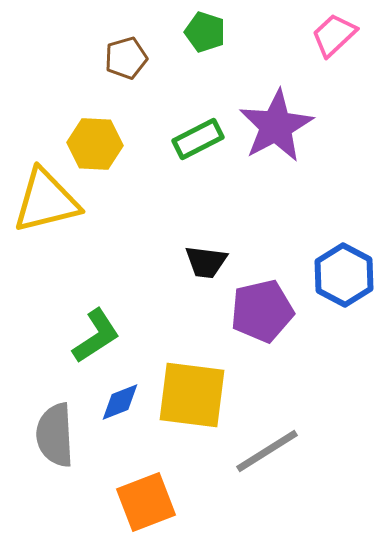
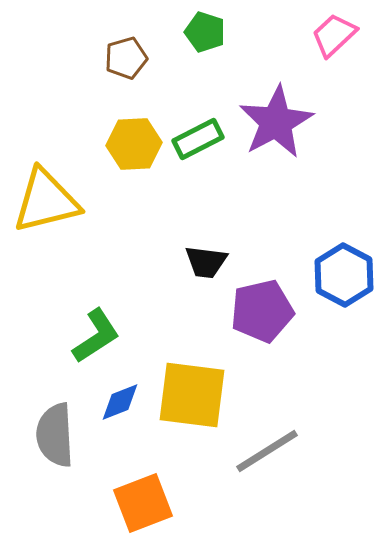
purple star: moved 4 px up
yellow hexagon: moved 39 px right; rotated 6 degrees counterclockwise
orange square: moved 3 px left, 1 px down
